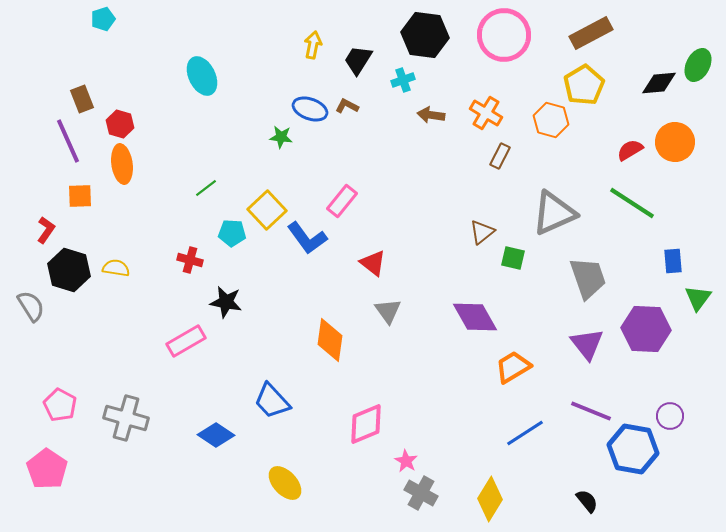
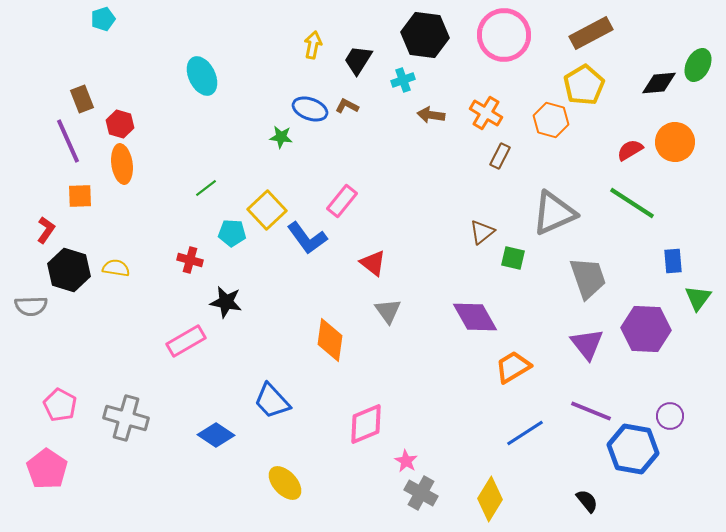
gray semicircle at (31, 306): rotated 120 degrees clockwise
